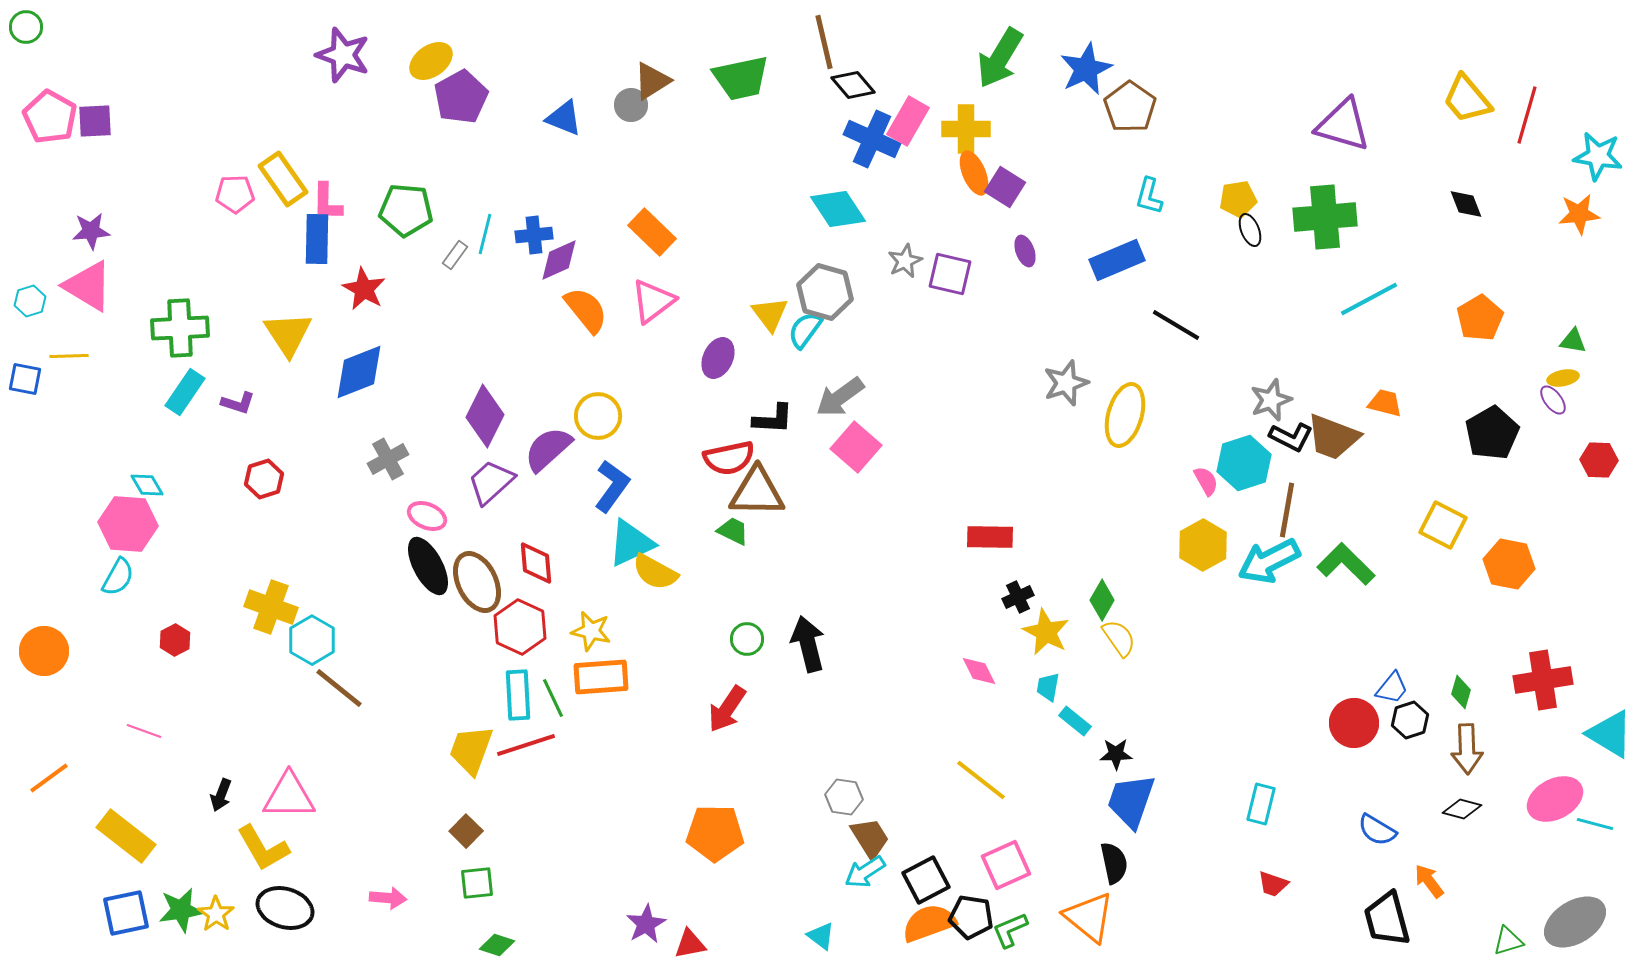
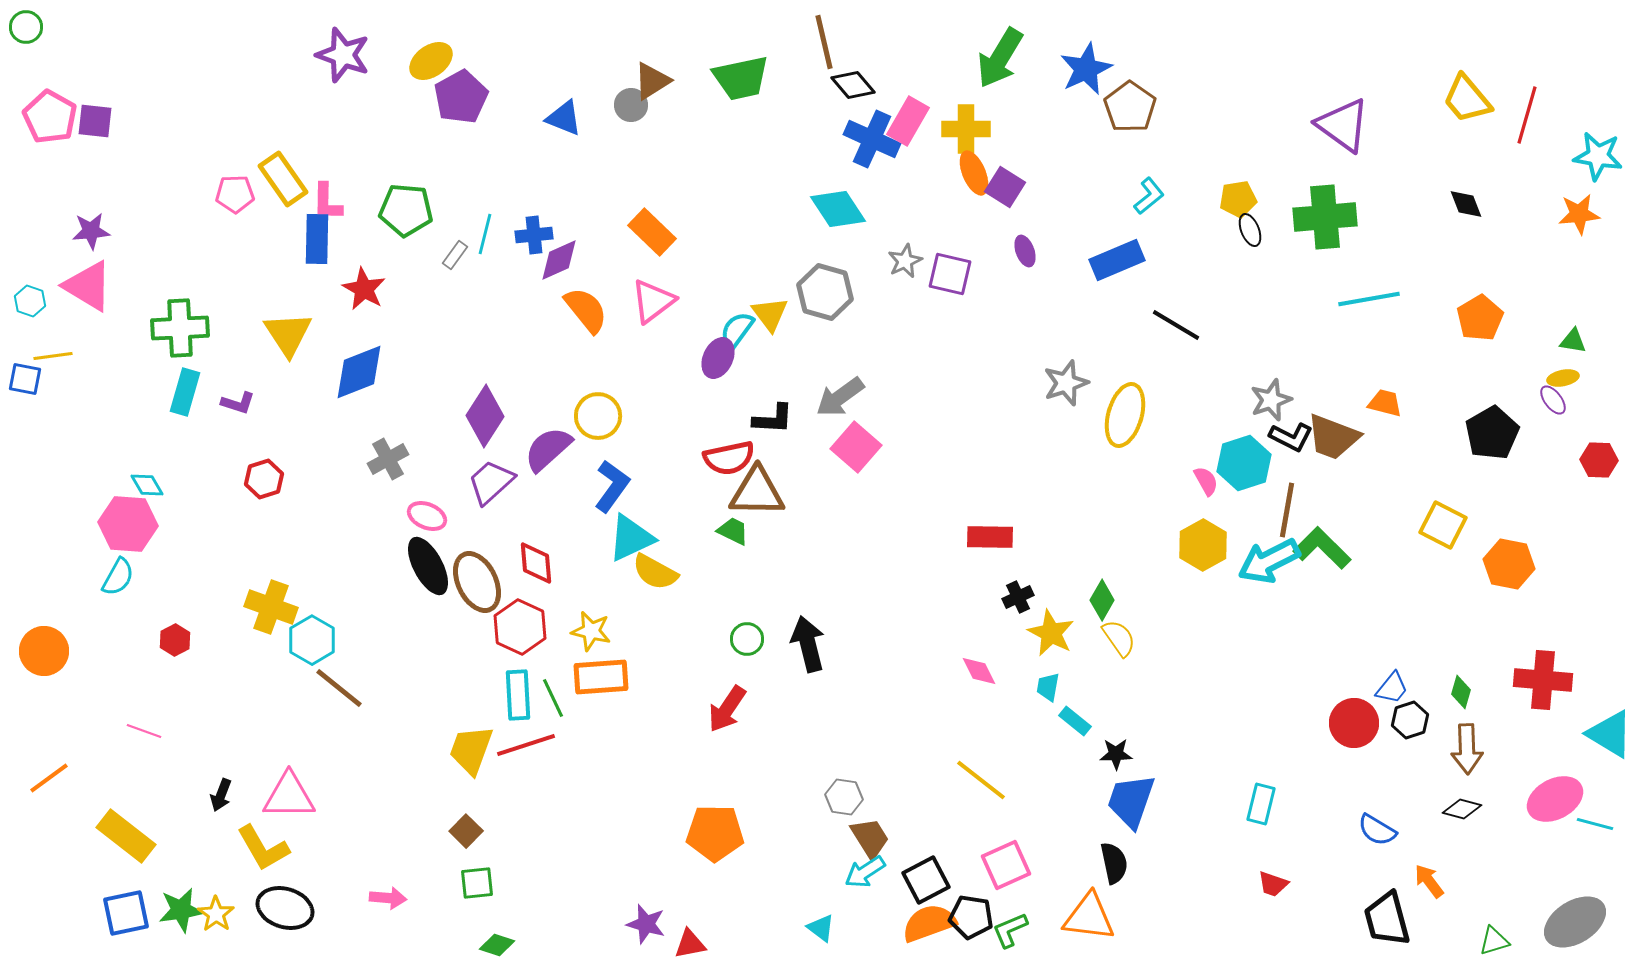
purple square at (95, 121): rotated 9 degrees clockwise
purple triangle at (1343, 125): rotated 20 degrees clockwise
cyan L-shape at (1149, 196): rotated 144 degrees counterclockwise
cyan line at (1369, 299): rotated 18 degrees clockwise
cyan hexagon at (30, 301): rotated 24 degrees counterclockwise
cyan semicircle at (805, 330): moved 68 px left
yellow line at (69, 356): moved 16 px left; rotated 6 degrees counterclockwise
cyan rectangle at (185, 392): rotated 18 degrees counterclockwise
purple diamond at (485, 416): rotated 6 degrees clockwise
cyan triangle at (631, 543): moved 5 px up
green L-shape at (1346, 564): moved 24 px left, 16 px up
yellow star at (1046, 632): moved 5 px right, 1 px down
red cross at (1543, 680): rotated 14 degrees clockwise
orange triangle at (1089, 917): rotated 32 degrees counterclockwise
purple star at (646, 924): rotated 27 degrees counterclockwise
cyan triangle at (821, 936): moved 8 px up
green triangle at (1508, 941): moved 14 px left
